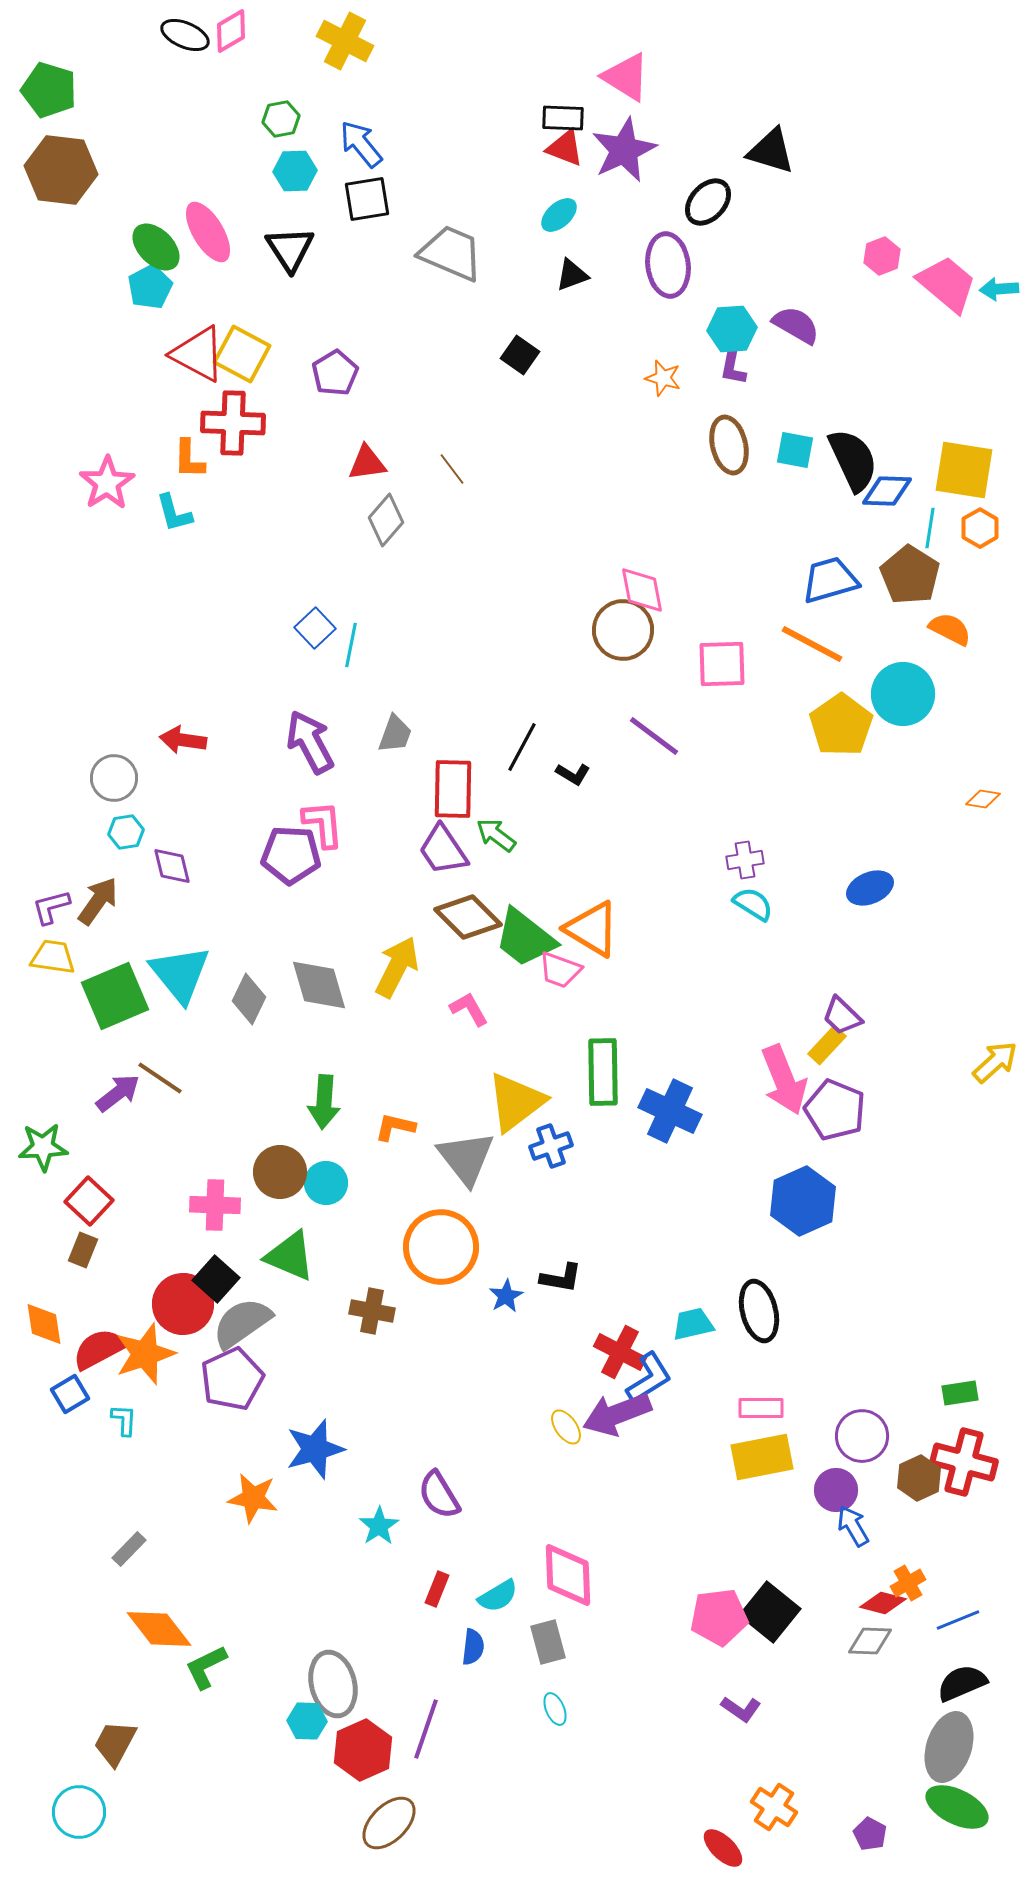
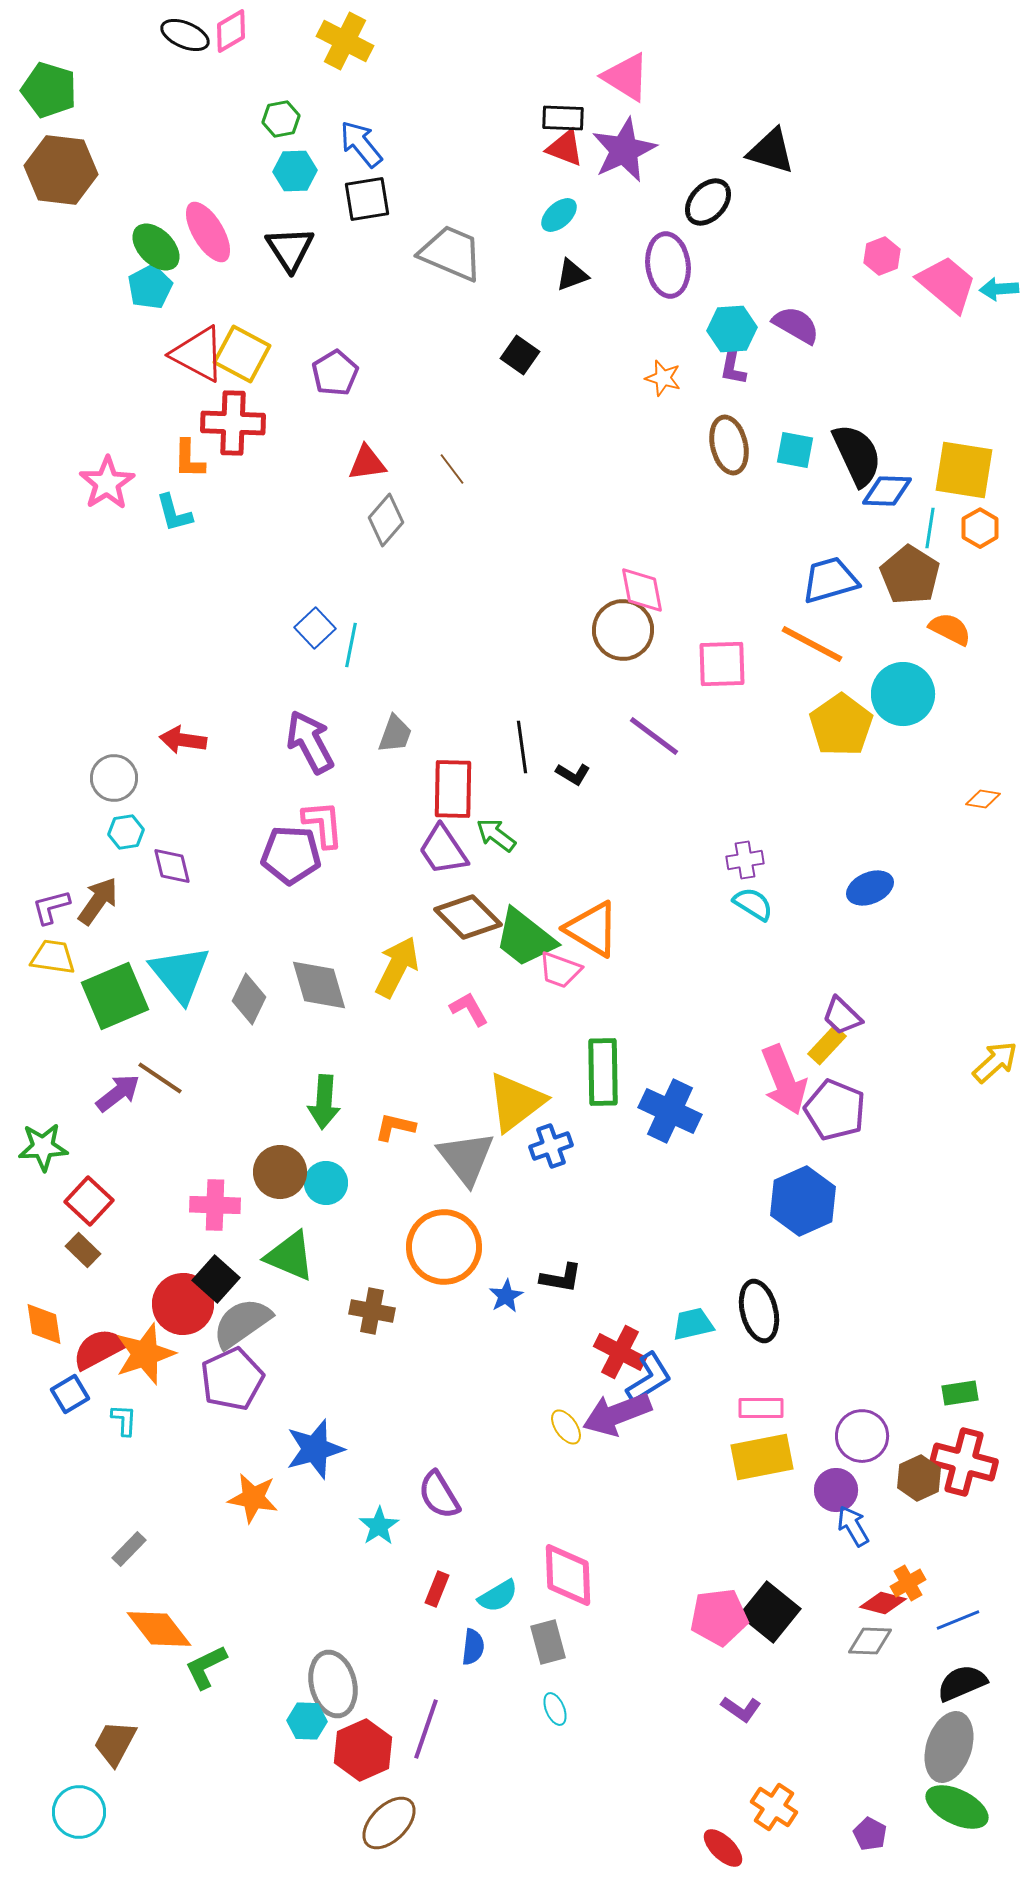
black semicircle at (853, 460): moved 4 px right, 5 px up
black line at (522, 747): rotated 36 degrees counterclockwise
orange circle at (441, 1247): moved 3 px right
brown rectangle at (83, 1250): rotated 68 degrees counterclockwise
